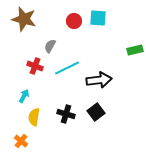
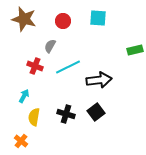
red circle: moved 11 px left
cyan line: moved 1 px right, 1 px up
